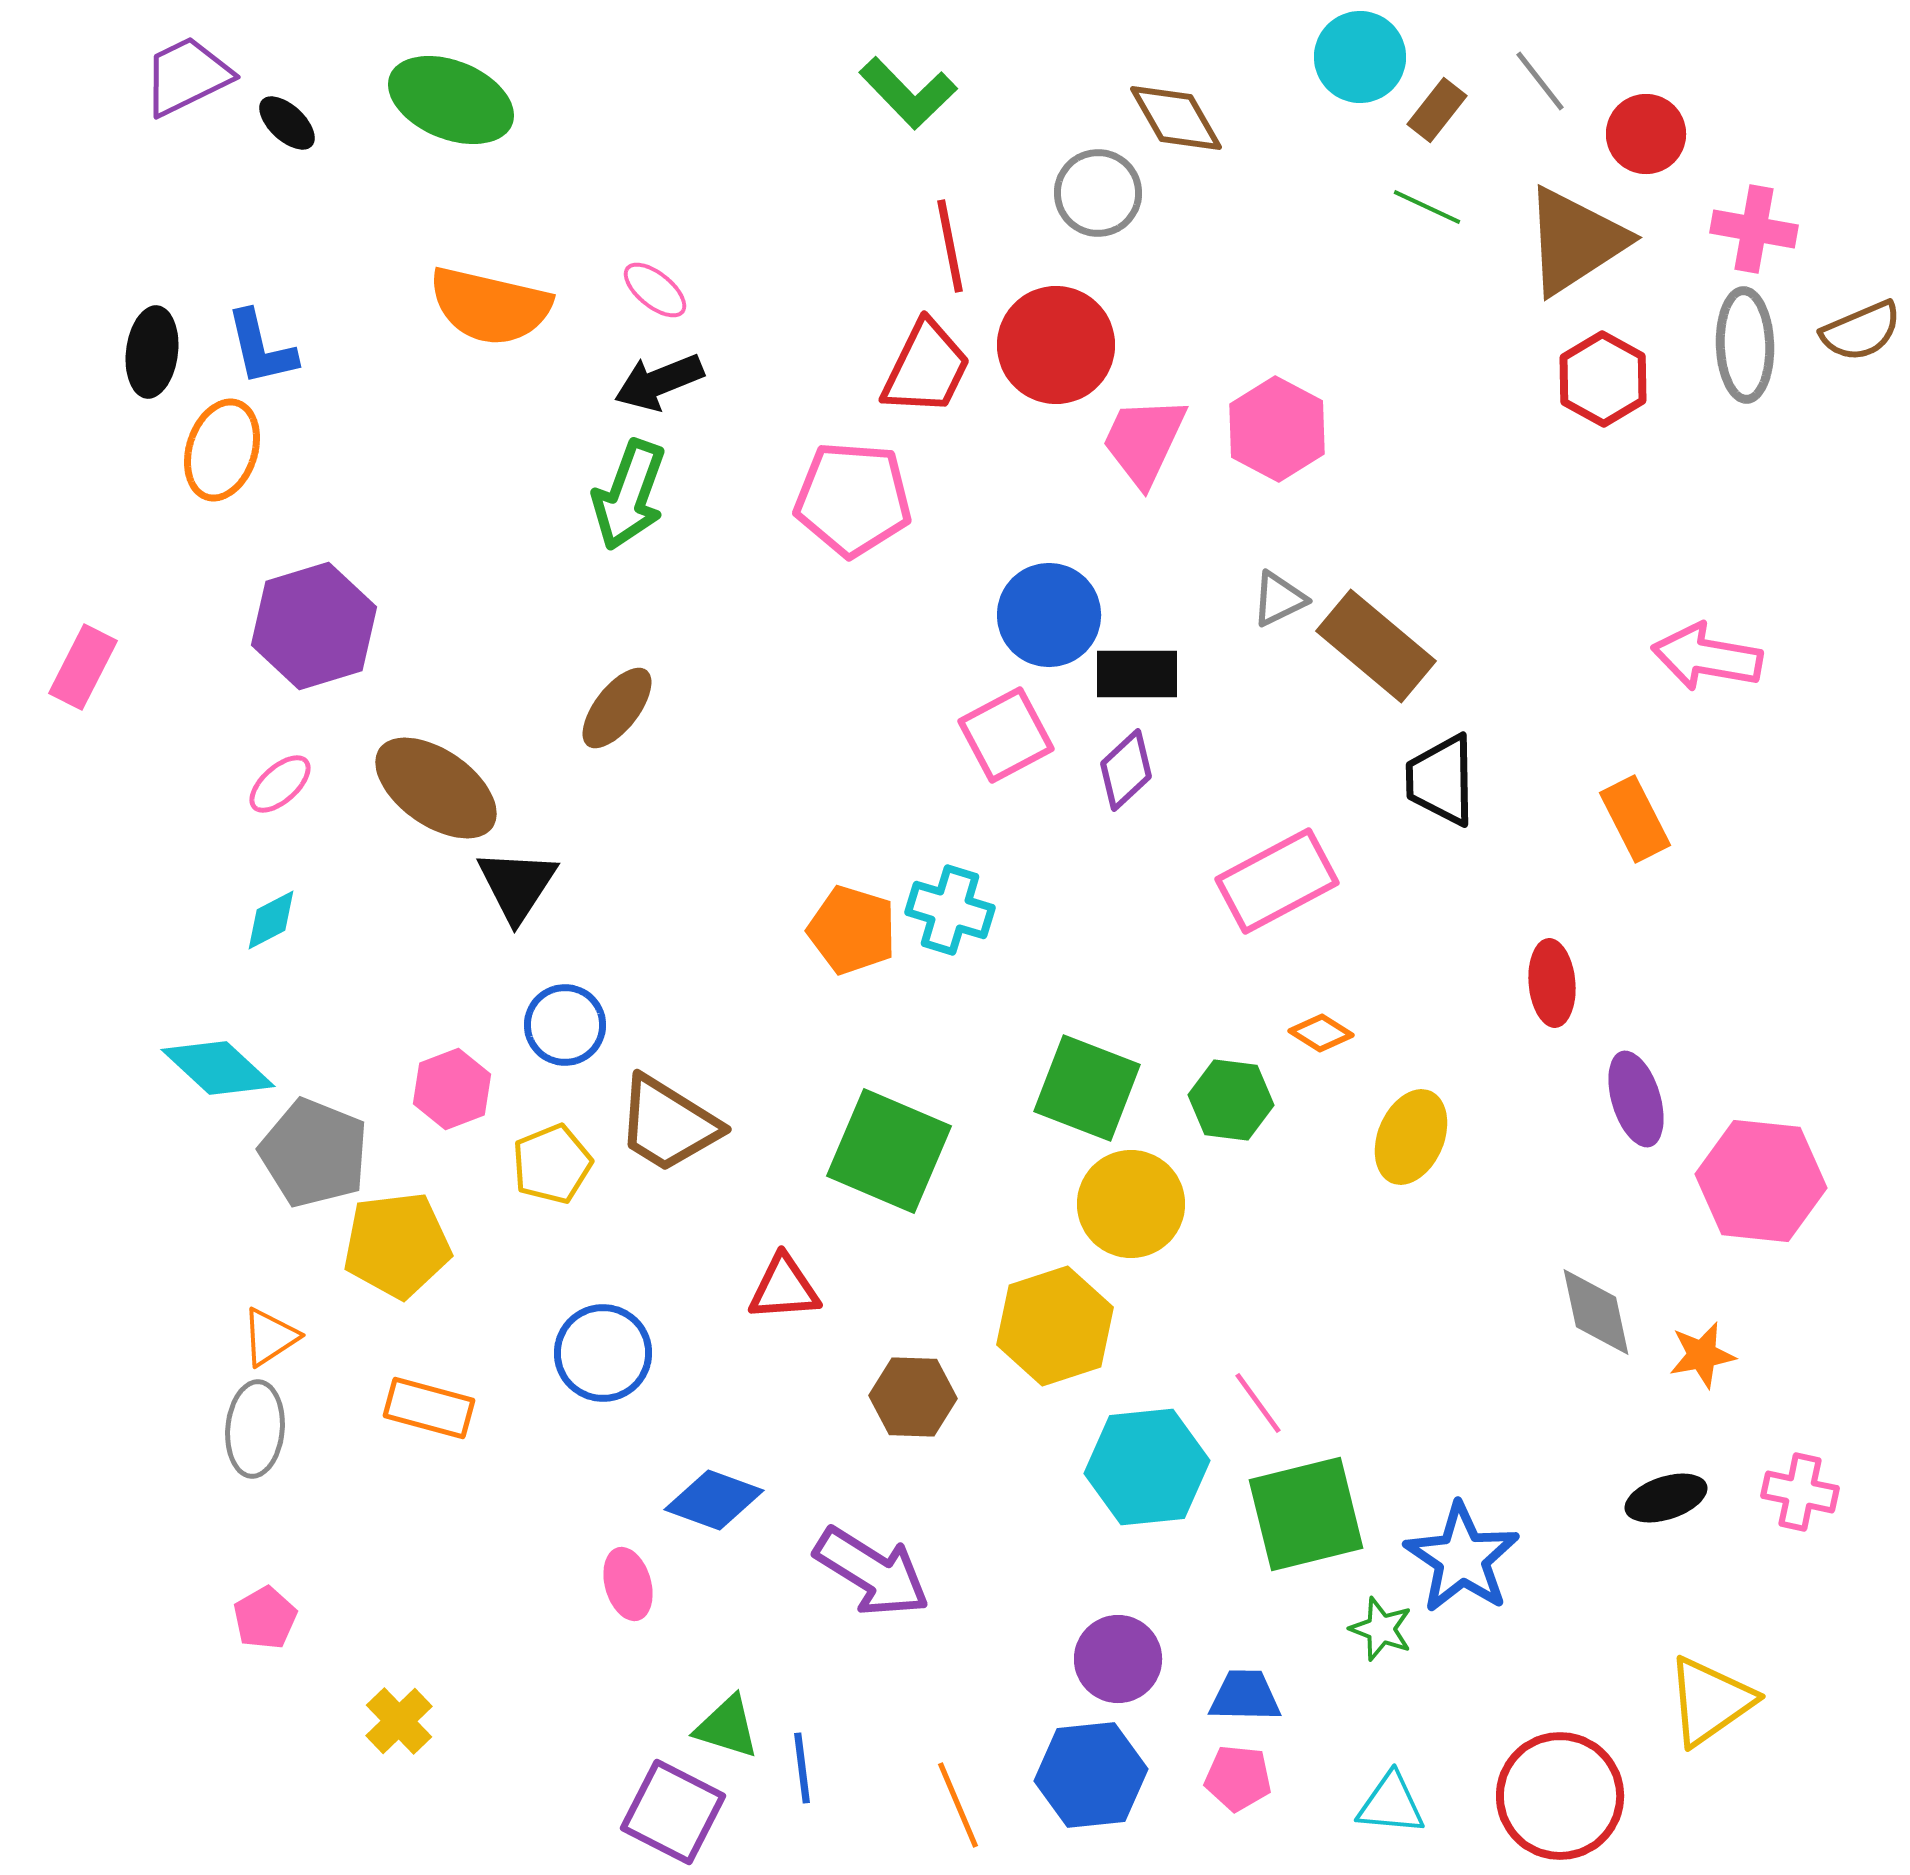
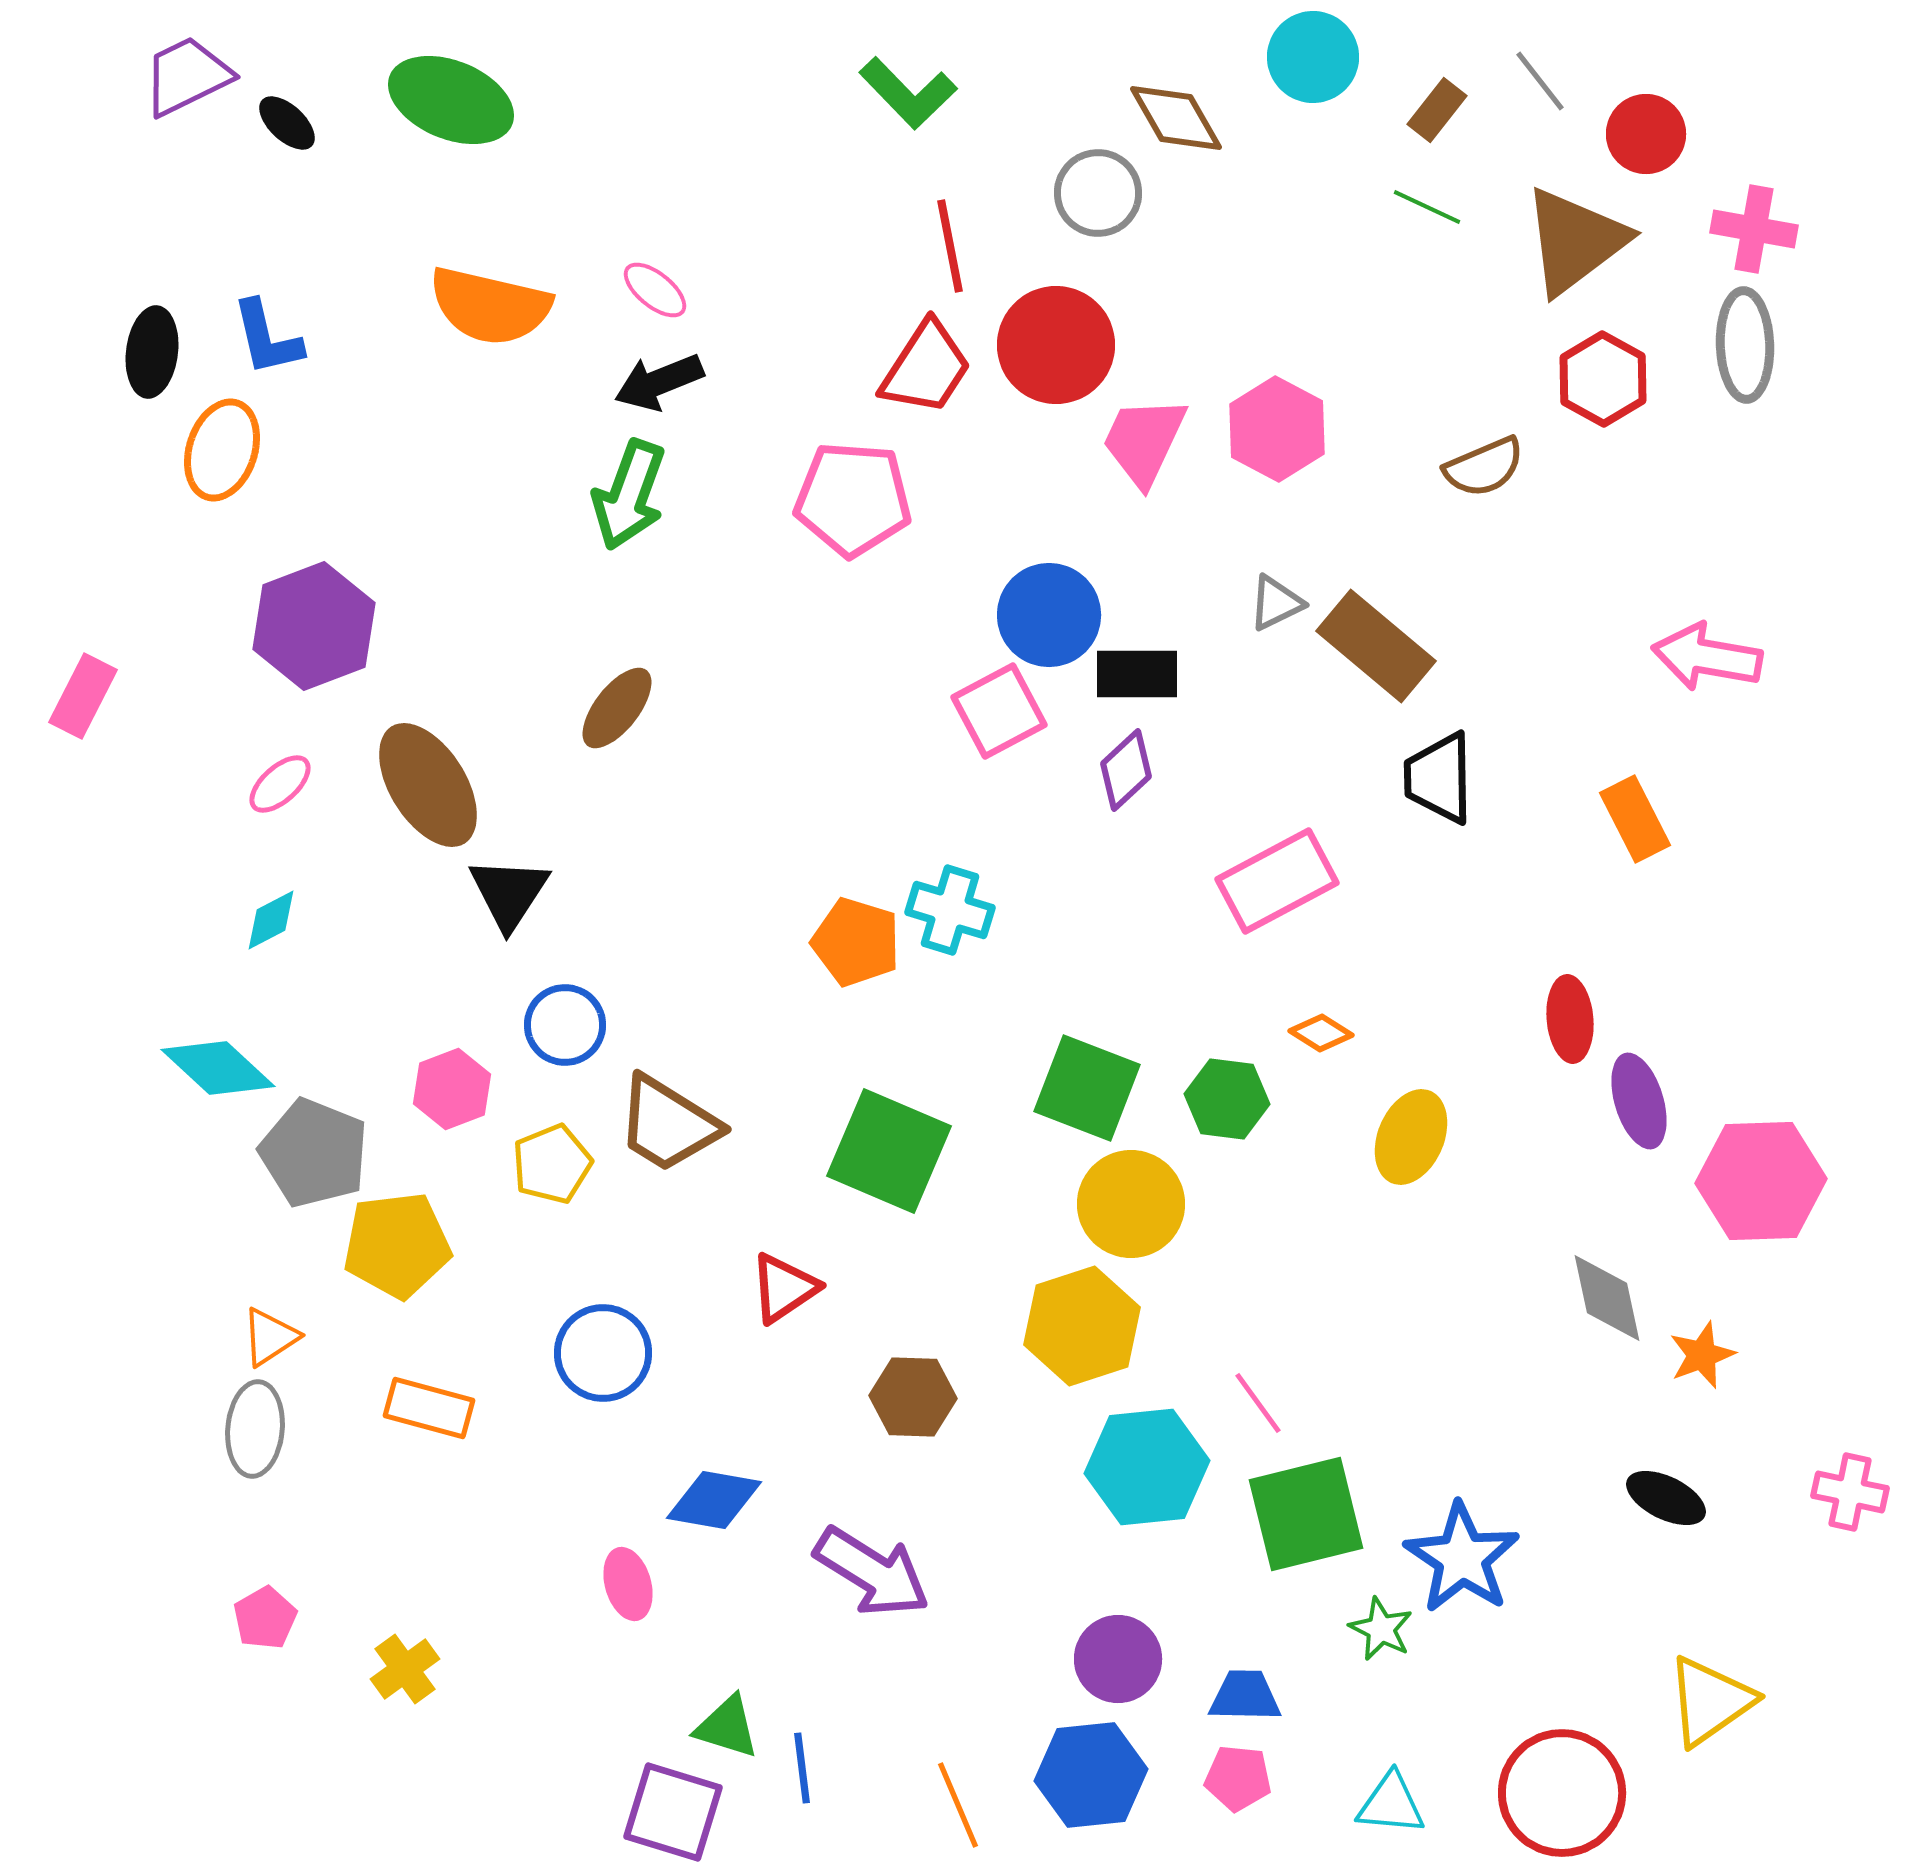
cyan circle at (1360, 57): moved 47 px left
brown triangle at (1575, 241): rotated 4 degrees counterclockwise
brown semicircle at (1861, 331): moved 377 px left, 136 px down
blue L-shape at (261, 348): moved 6 px right, 10 px up
red trapezoid at (926, 368): rotated 7 degrees clockwise
gray triangle at (1279, 599): moved 3 px left, 4 px down
purple hexagon at (314, 626): rotated 4 degrees counterclockwise
pink rectangle at (83, 667): moved 29 px down
pink square at (1006, 735): moved 7 px left, 24 px up
black trapezoid at (1441, 780): moved 2 px left, 2 px up
brown ellipse at (436, 788): moved 8 px left, 3 px up; rotated 23 degrees clockwise
black triangle at (517, 885): moved 8 px left, 8 px down
orange pentagon at (852, 930): moved 4 px right, 12 px down
red ellipse at (1552, 983): moved 18 px right, 36 px down
purple ellipse at (1636, 1099): moved 3 px right, 2 px down
green hexagon at (1231, 1100): moved 4 px left, 1 px up
pink hexagon at (1761, 1181): rotated 8 degrees counterclockwise
red triangle at (784, 1288): rotated 30 degrees counterclockwise
gray diamond at (1596, 1312): moved 11 px right, 14 px up
yellow hexagon at (1055, 1326): moved 27 px right
orange star at (1702, 1355): rotated 10 degrees counterclockwise
pink cross at (1800, 1492): moved 50 px right
black ellipse at (1666, 1498): rotated 44 degrees clockwise
blue diamond at (714, 1500): rotated 10 degrees counterclockwise
green star at (1381, 1629): rotated 6 degrees clockwise
yellow cross at (399, 1721): moved 6 px right, 52 px up; rotated 8 degrees clockwise
red circle at (1560, 1796): moved 2 px right, 3 px up
purple square at (673, 1812): rotated 10 degrees counterclockwise
